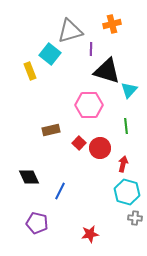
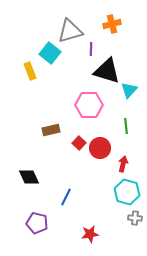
cyan square: moved 1 px up
blue line: moved 6 px right, 6 px down
